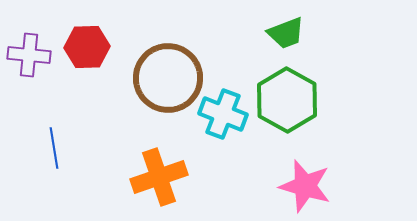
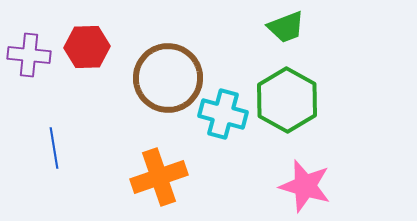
green trapezoid: moved 6 px up
cyan cross: rotated 6 degrees counterclockwise
